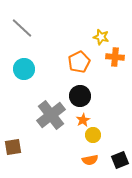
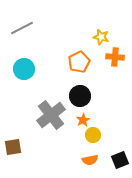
gray line: rotated 70 degrees counterclockwise
